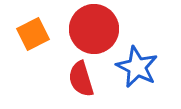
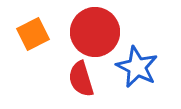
red circle: moved 1 px right, 3 px down
